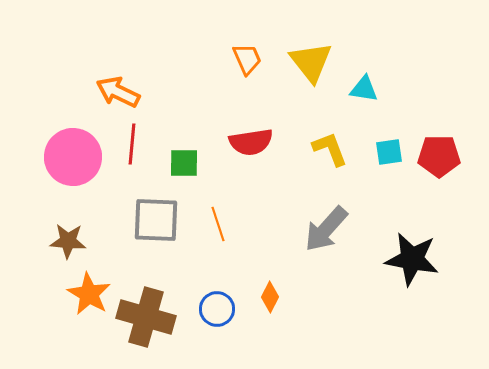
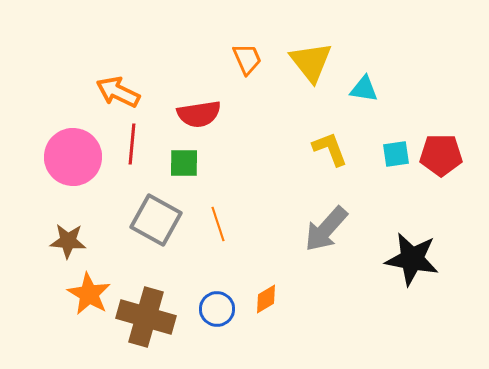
red semicircle: moved 52 px left, 28 px up
cyan square: moved 7 px right, 2 px down
red pentagon: moved 2 px right, 1 px up
gray square: rotated 27 degrees clockwise
orange diamond: moved 4 px left, 2 px down; rotated 32 degrees clockwise
